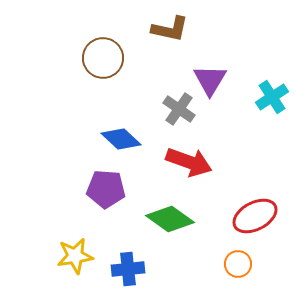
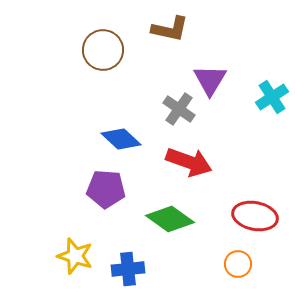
brown circle: moved 8 px up
red ellipse: rotated 39 degrees clockwise
yellow star: rotated 27 degrees clockwise
